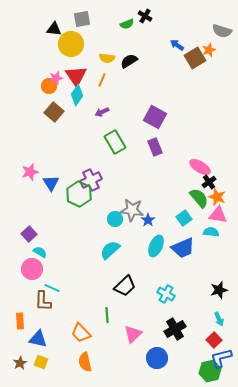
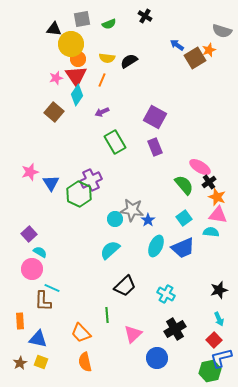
green semicircle at (127, 24): moved 18 px left
orange circle at (49, 86): moved 29 px right, 27 px up
green semicircle at (199, 198): moved 15 px left, 13 px up
